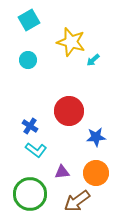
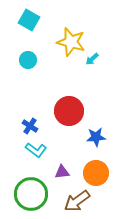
cyan square: rotated 30 degrees counterclockwise
cyan arrow: moved 1 px left, 1 px up
green circle: moved 1 px right
